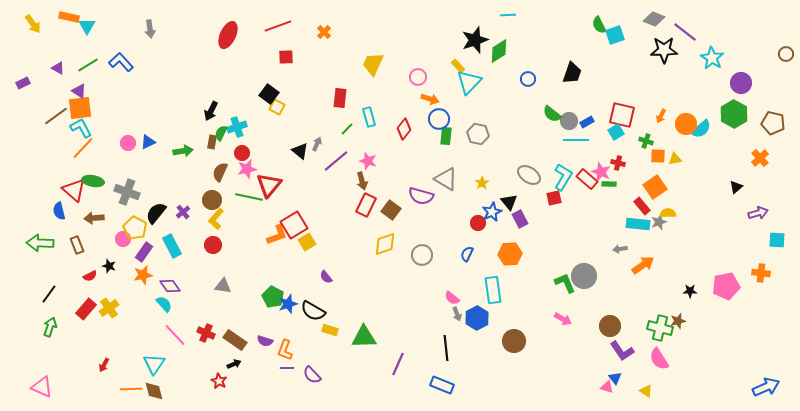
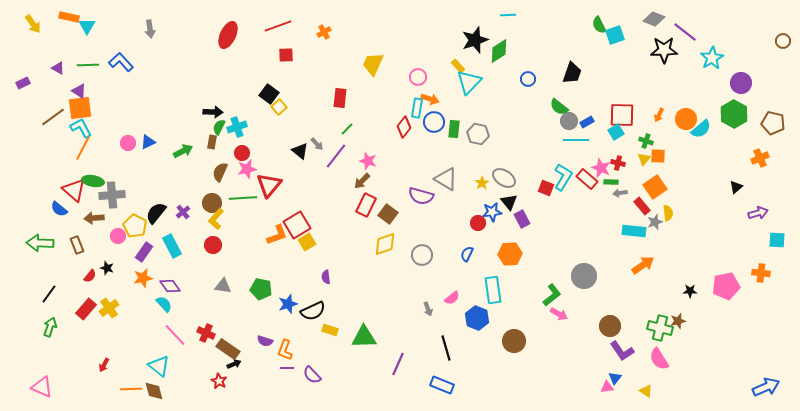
orange cross at (324, 32): rotated 16 degrees clockwise
brown circle at (786, 54): moved 3 px left, 13 px up
red square at (286, 57): moved 2 px up
cyan star at (712, 58): rotated 10 degrees clockwise
green line at (88, 65): rotated 30 degrees clockwise
yellow square at (277, 107): moved 2 px right; rotated 21 degrees clockwise
black arrow at (211, 111): moved 2 px right, 1 px down; rotated 114 degrees counterclockwise
green semicircle at (552, 114): moved 7 px right, 7 px up
red square at (622, 115): rotated 12 degrees counterclockwise
brown line at (56, 116): moved 3 px left, 1 px down
orange arrow at (661, 116): moved 2 px left, 1 px up
cyan rectangle at (369, 117): moved 48 px right, 9 px up; rotated 24 degrees clockwise
blue circle at (439, 119): moved 5 px left, 3 px down
orange circle at (686, 124): moved 5 px up
red diamond at (404, 129): moved 2 px up
green semicircle at (221, 133): moved 2 px left, 6 px up
green rectangle at (446, 136): moved 8 px right, 7 px up
gray arrow at (317, 144): rotated 112 degrees clockwise
orange line at (83, 148): rotated 15 degrees counterclockwise
green arrow at (183, 151): rotated 18 degrees counterclockwise
orange cross at (760, 158): rotated 18 degrees clockwise
yellow triangle at (675, 159): moved 31 px left; rotated 40 degrees counterclockwise
purple line at (336, 161): moved 5 px up; rotated 12 degrees counterclockwise
pink star at (601, 172): moved 4 px up
gray ellipse at (529, 175): moved 25 px left, 3 px down
brown arrow at (362, 181): rotated 60 degrees clockwise
green rectangle at (609, 184): moved 2 px right, 2 px up
gray cross at (127, 192): moved 15 px left, 3 px down; rotated 25 degrees counterclockwise
green line at (249, 197): moved 6 px left, 1 px down; rotated 16 degrees counterclockwise
red square at (554, 198): moved 8 px left, 10 px up; rotated 35 degrees clockwise
brown circle at (212, 200): moved 3 px down
brown square at (391, 210): moved 3 px left, 4 px down
blue semicircle at (59, 211): moved 2 px up; rotated 36 degrees counterclockwise
blue star at (492, 212): rotated 18 degrees clockwise
yellow semicircle at (668, 213): rotated 84 degrees clockwise
purple rectangle at (520, 219): moved 2 px right
gray star at (659, 222): moved 4 px left
cyan rectangle at (638, 224): moved 4 px left, 7 px down
red square at (294, 225): moved 3 px right
yellow pentagon at (135, 228): moved 2 px up
pink circle at (123, 239): moved 5 px left, 3 px up
gray arrow at (620, 249): moved 56 px up
black star at (109, 266): moved 2 px left, 2 px down
orange star at (143, 275): moved 3 px down
red semicircle at (90, 276): rotated 24 degrees counterclockwise
purple semicircle at (326, 277): rotated 32 degrees clockwise
green L-shape at (565, 283): moved 13 px left, 12 px down; rotated 75 degrees clockwise
green pentagon at (273, 297): moved 12 px left, 8 px up; rotated 15 degrees counterclockwise
pink semicircle at (452, 298): rotated 77 degrees counterclockwise
black semicircle at (313, 311): rotated 55 degrees counterclockwise
gray arrow at (457, 314): moved 29 px left, 5 px up
blue hexagon at (477, 318): rotated 10 degrees counterclockwise
pink arrow at (563, 319): moved 4 px left, 5 px up
brown rectangle at (235, 340): moved 7 px left, 9 px down
black line at (446, 348): rotated 10 degrees counterclockwise
cyan triangle at (154, 364): moved 5 px right, 2 px down; rotated 25 degrees counterclockwise
blue triangle at (615, 378): rotated 16 degrees clockwise
pink triangle at (607, 387): rotated 24 degrees counterclockwise
